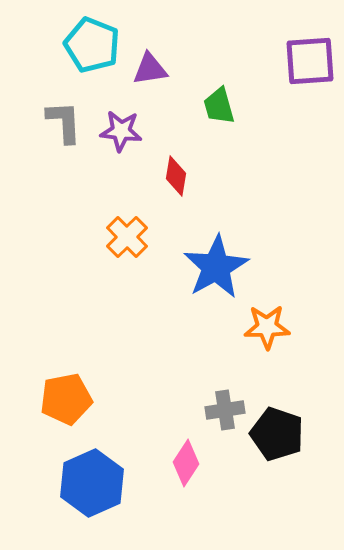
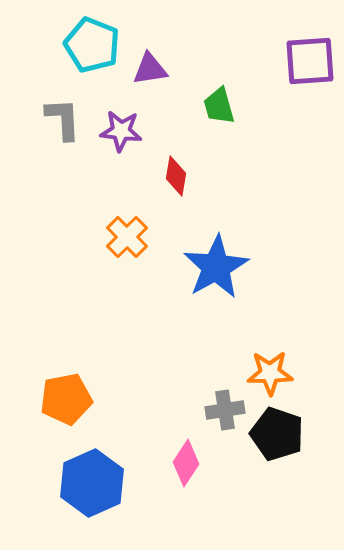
gray L-shape: moved 1 px left, 3 px up
orange star: moved 3 px right, 46 px down
